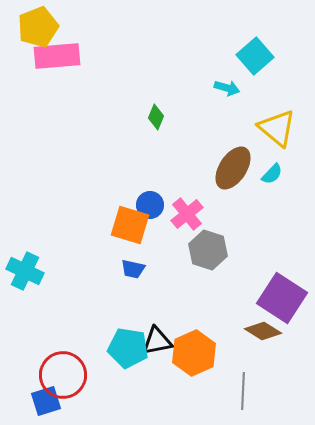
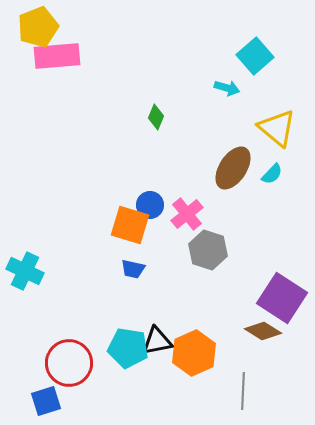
red circle: moved 6 px right, 12 px up
